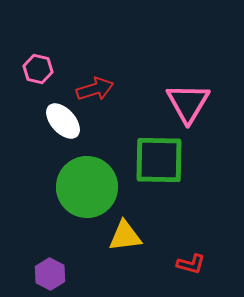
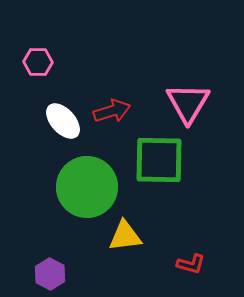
pink hexagon: moved 7 px up; rotated 12 degrees counterclockwise
red arrow: moved 17 px right, 22 px down
